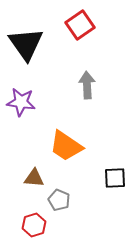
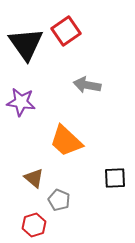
red square: moved 14 px left, 6 px down
gray arrow: rotated 76 degrees counterclockwise
orange trapezoid: moved 5 px up; rotated 9 degrees clockwise
brown triangle: rotated 35 degrees clockwise
